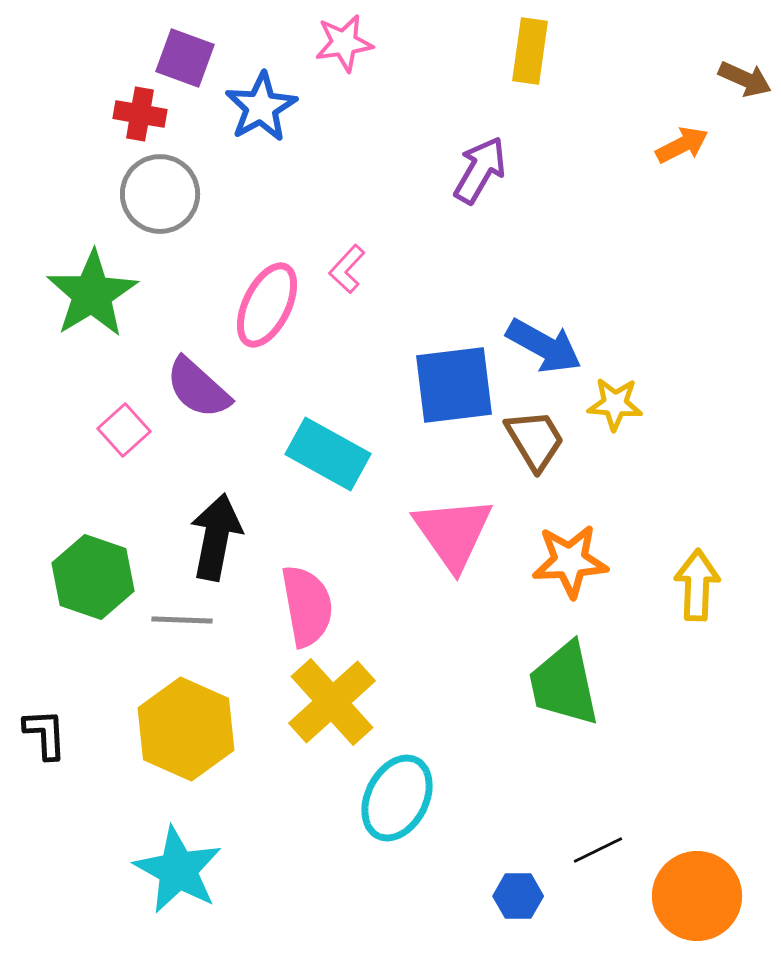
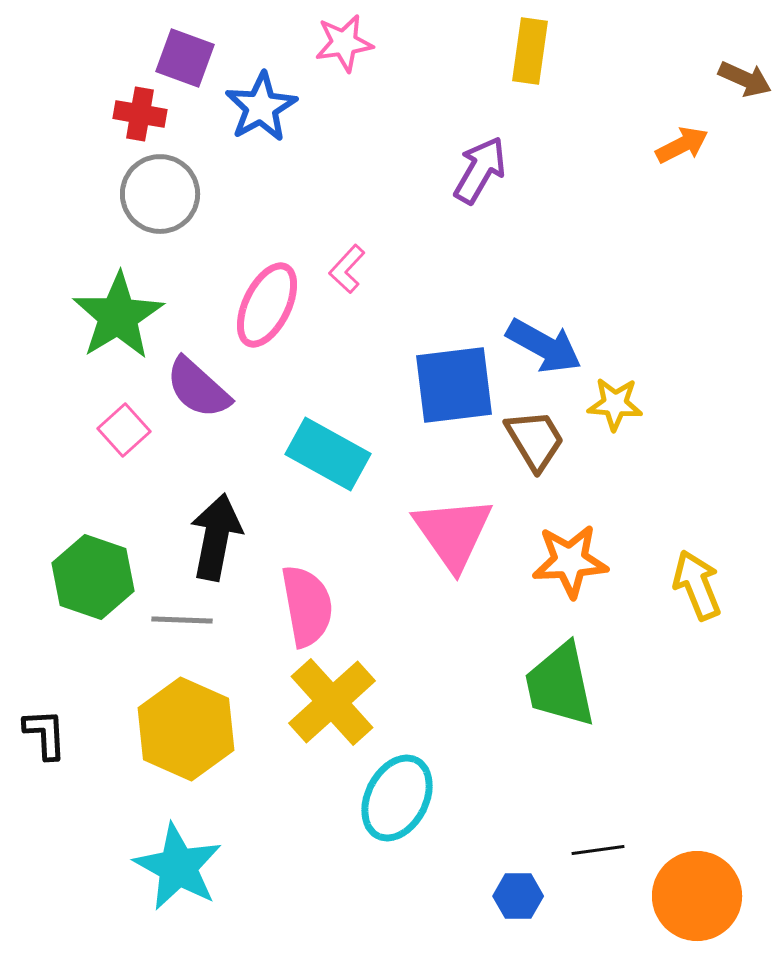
green star: moved 26 px right, 22 px down
yellow arrow: rotated 24 degrees counterclockwise
green trapezoid: moved 4 px left, 1 px down
black line: rotated 18 degrees clockwise
cyan star: moved 3 px up
